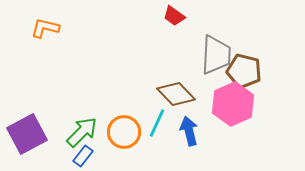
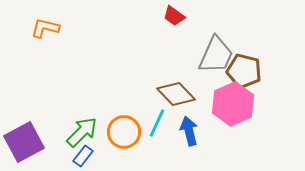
gray trapezoid: rotated 21 degrees clockwise
purple square: moved 3 px left, 8 px down
